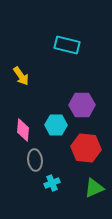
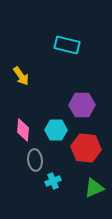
cyan hexagon: moved 5 px down
cyan cross: moved 1 px right, 2 px up
